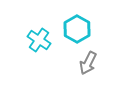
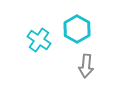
gray arrow: moved 2 px left, 3 px down; rotated 20 degrees counterclockwise
